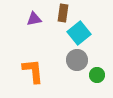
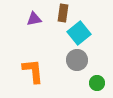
green circle: moved 8 px down
